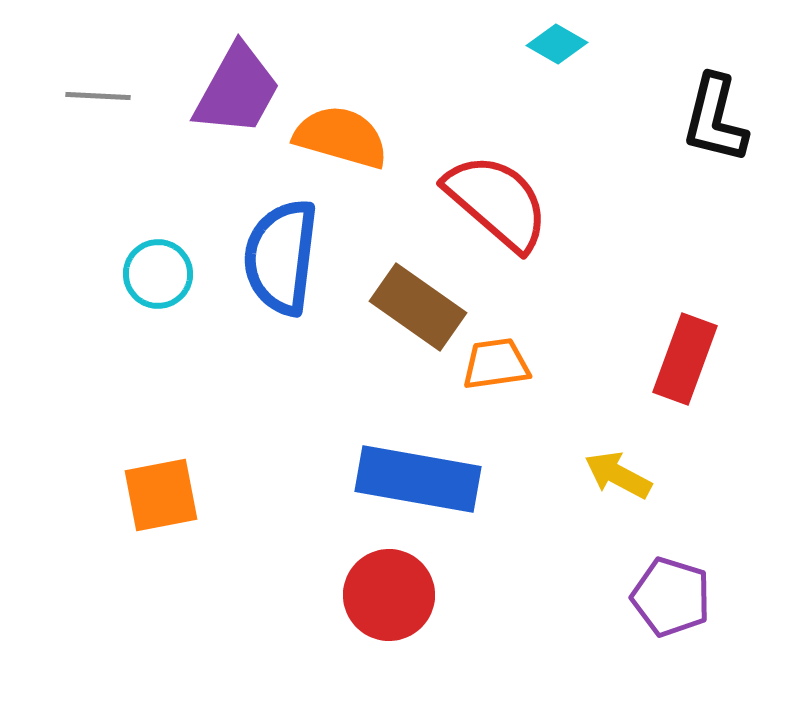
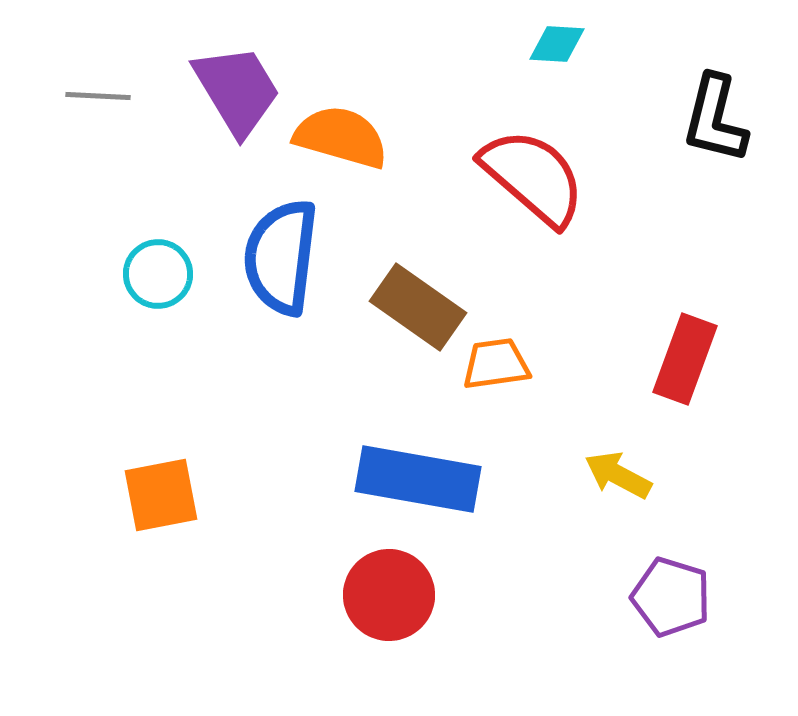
cyan diamond: rotated 26 degrees counterclockwise
purple trapezoid: rotated 60 degrees counterclockwise
red semicircle: moved 36 px right, 25 px up
